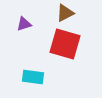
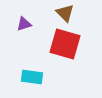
brown triangle: rotated 48 degrees counterclockwise
cyan rectangle: moved 1 px left
